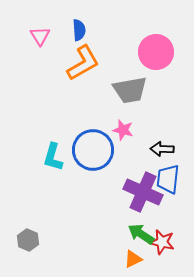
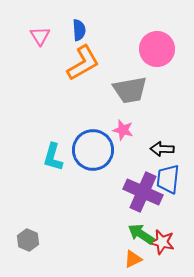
pink circle: moved 1 px right, 3 px up
